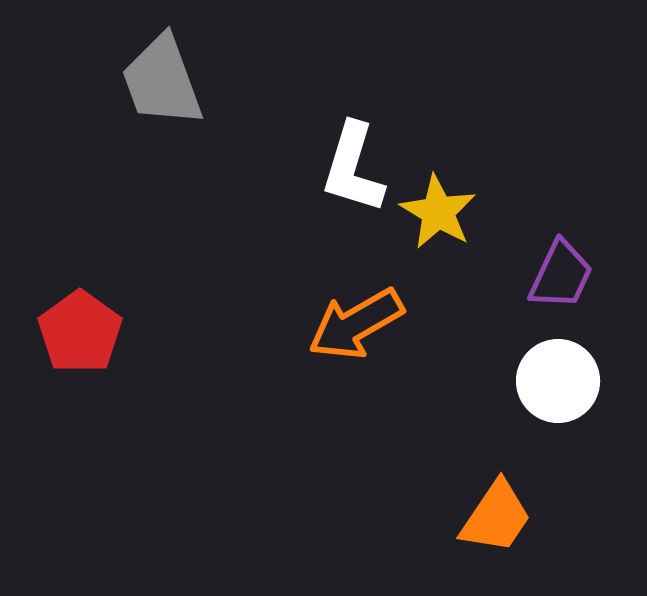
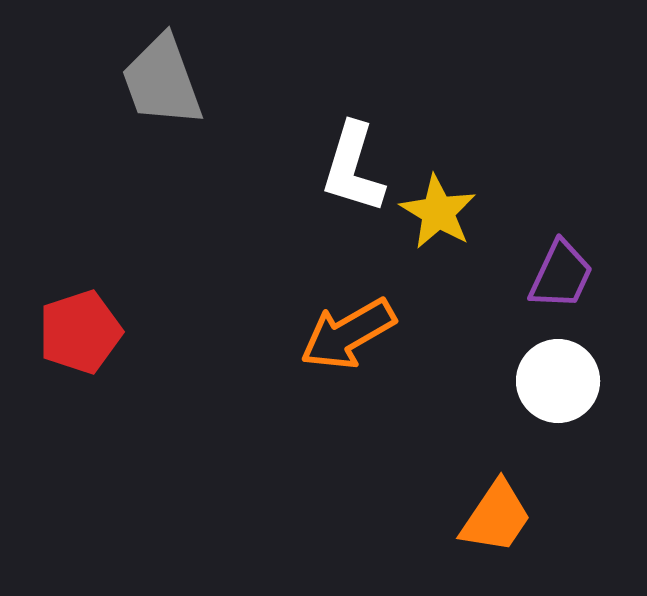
orange arrow: moved 8 px left, 10 px down
red pentagon: rotated 18 degrees clockwise
